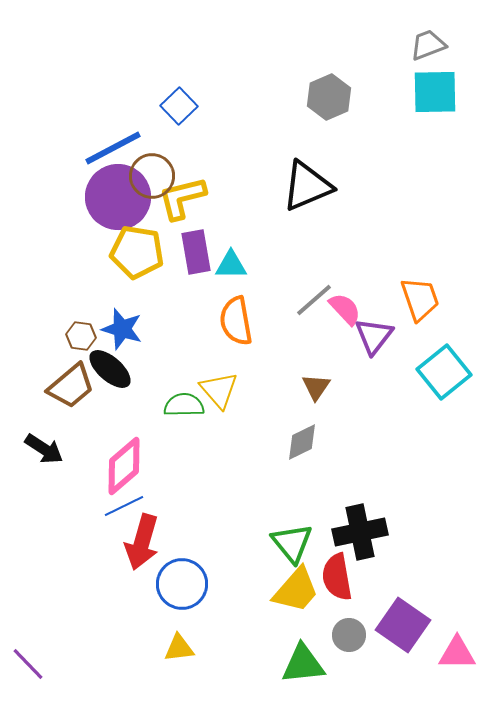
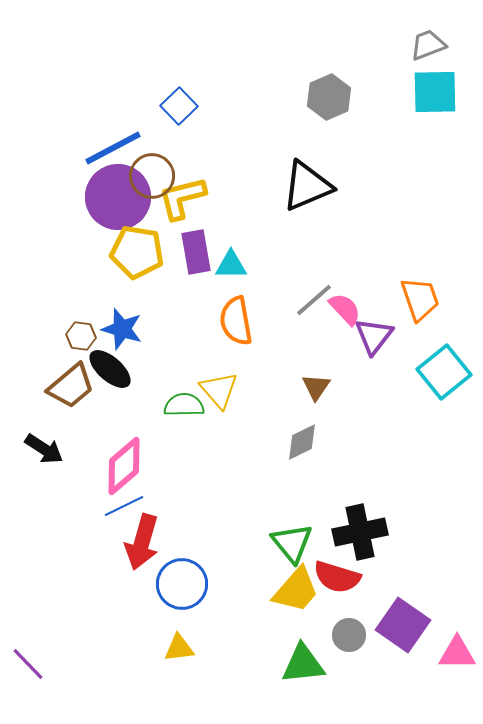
red semicircle at (337, 577): rotated 63 degrees counterclockwise
